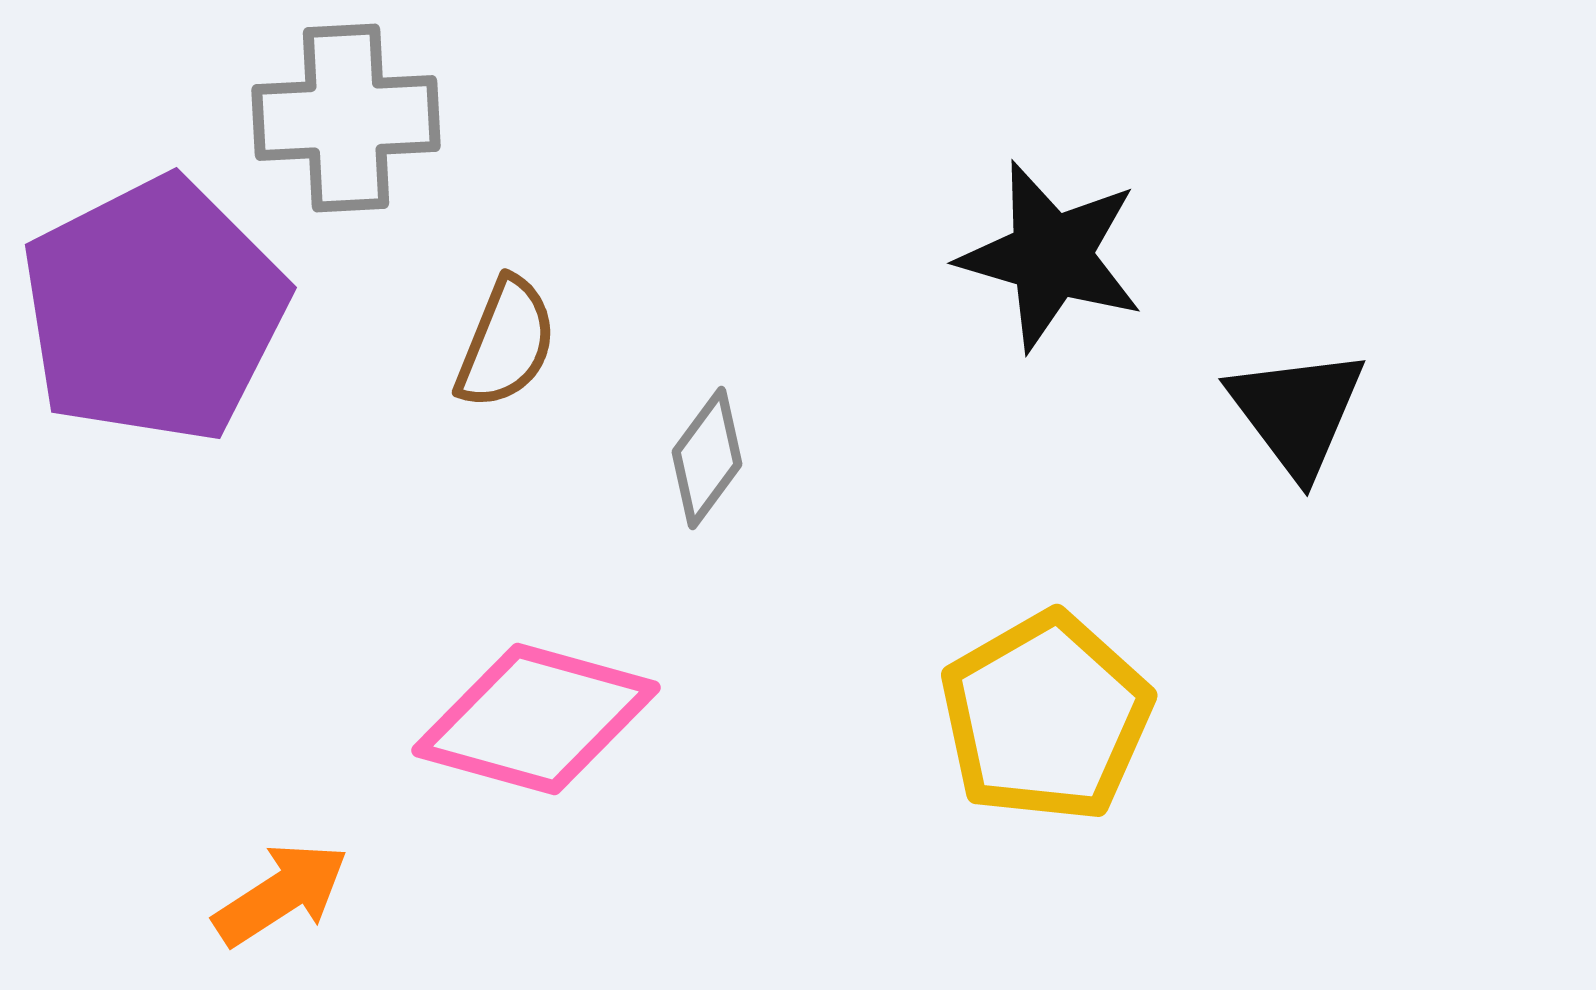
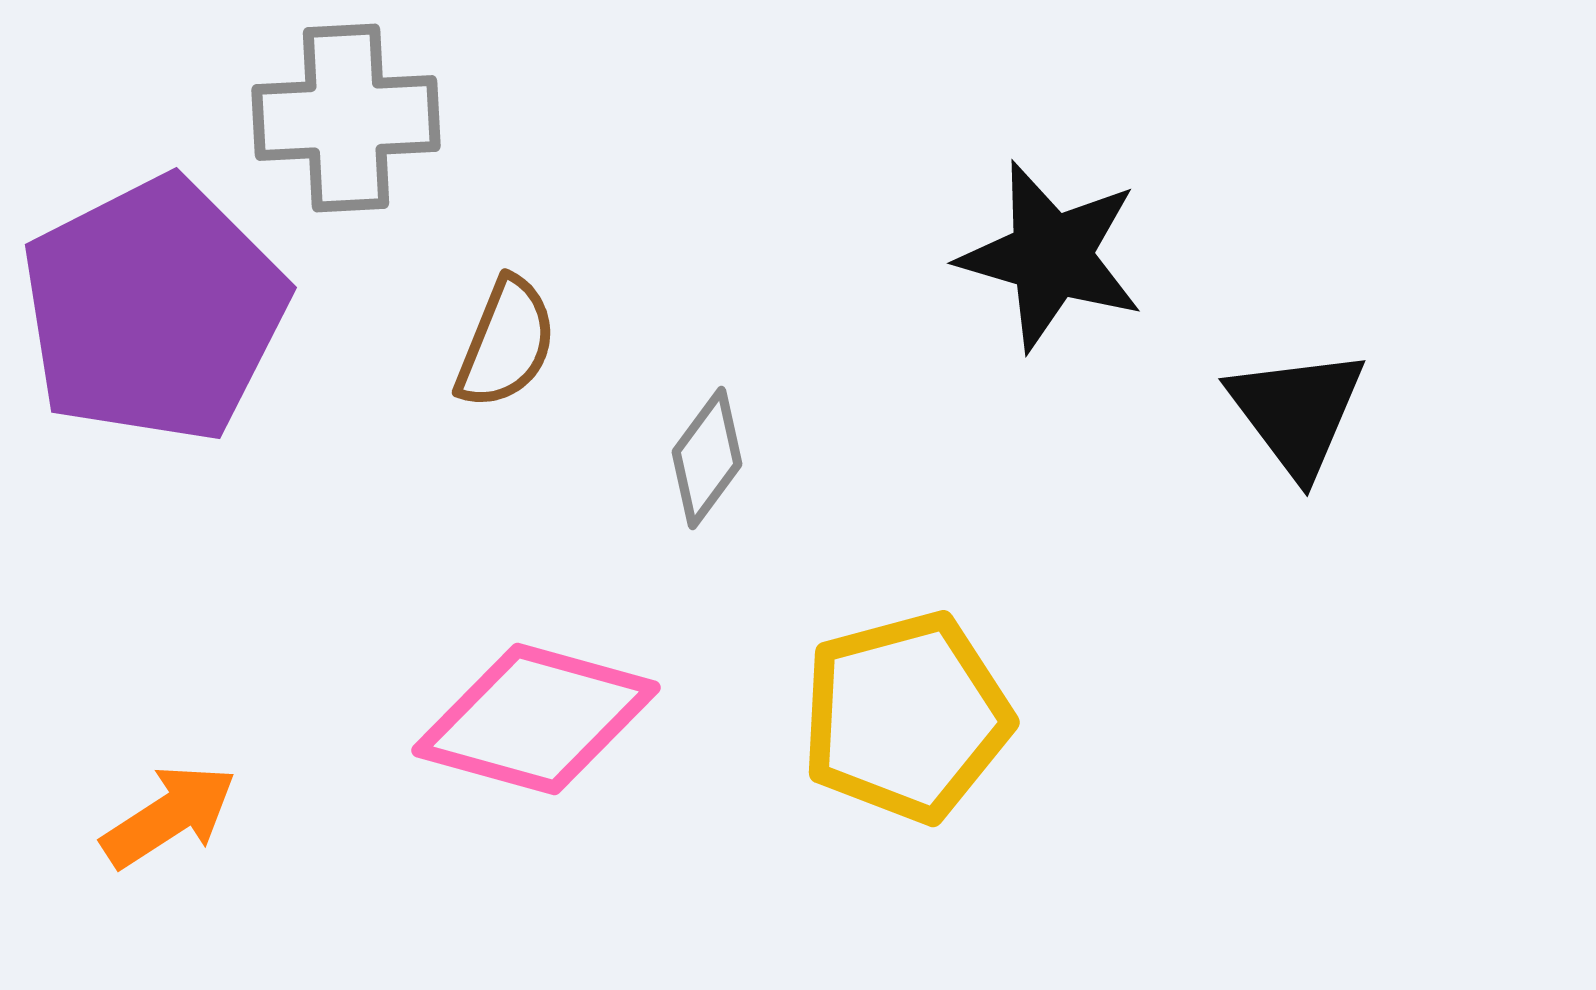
yellow pentagon: moved 140 px left; rotated 15 degrees clockwise
orange arrow: moved 112 px left, 78 px up
